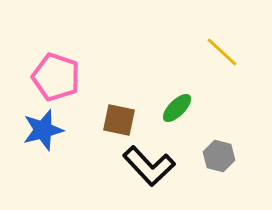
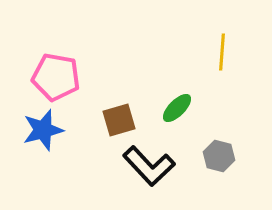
yellow line: rotated 51 degrees clockwise
pink pentagon: rotated 9 degrees counterclockwise
brown square: rotated 28 degrees counterclockwise
